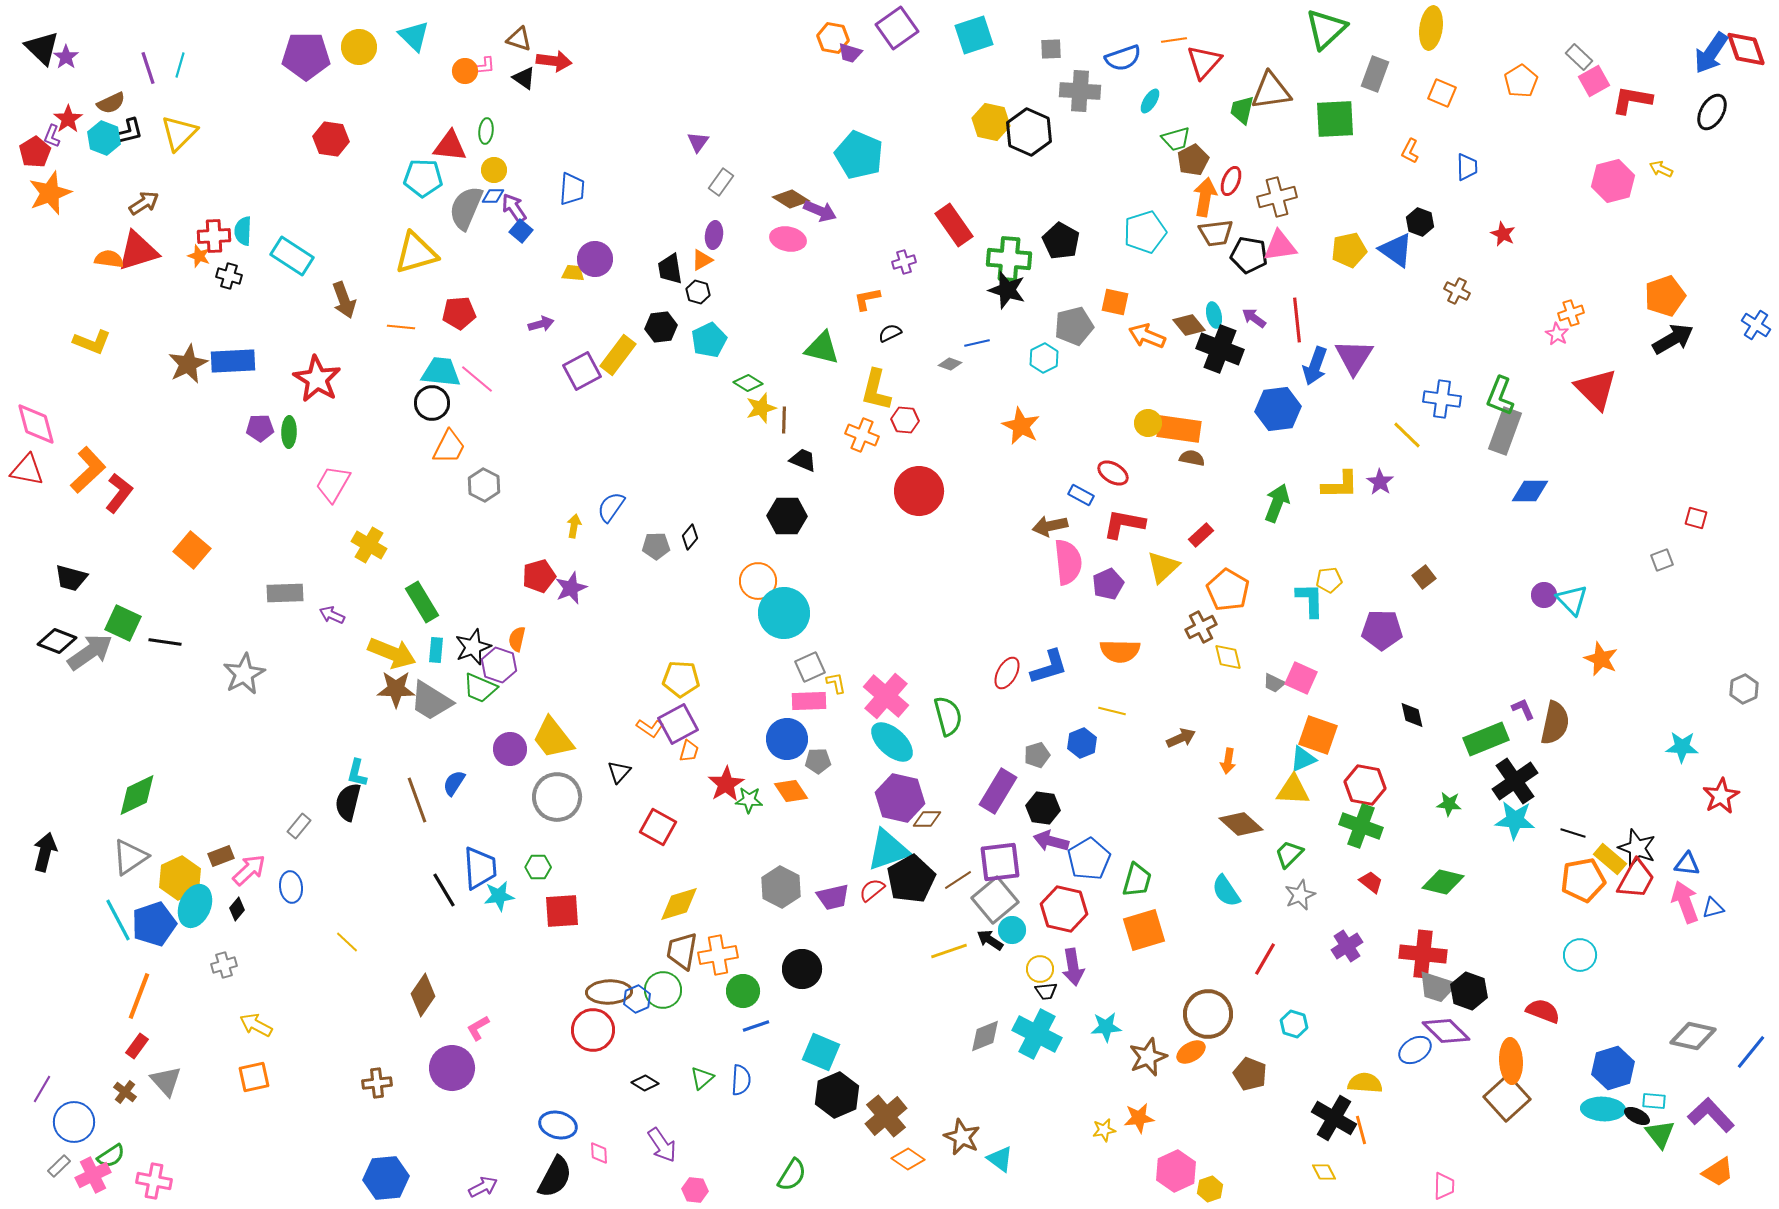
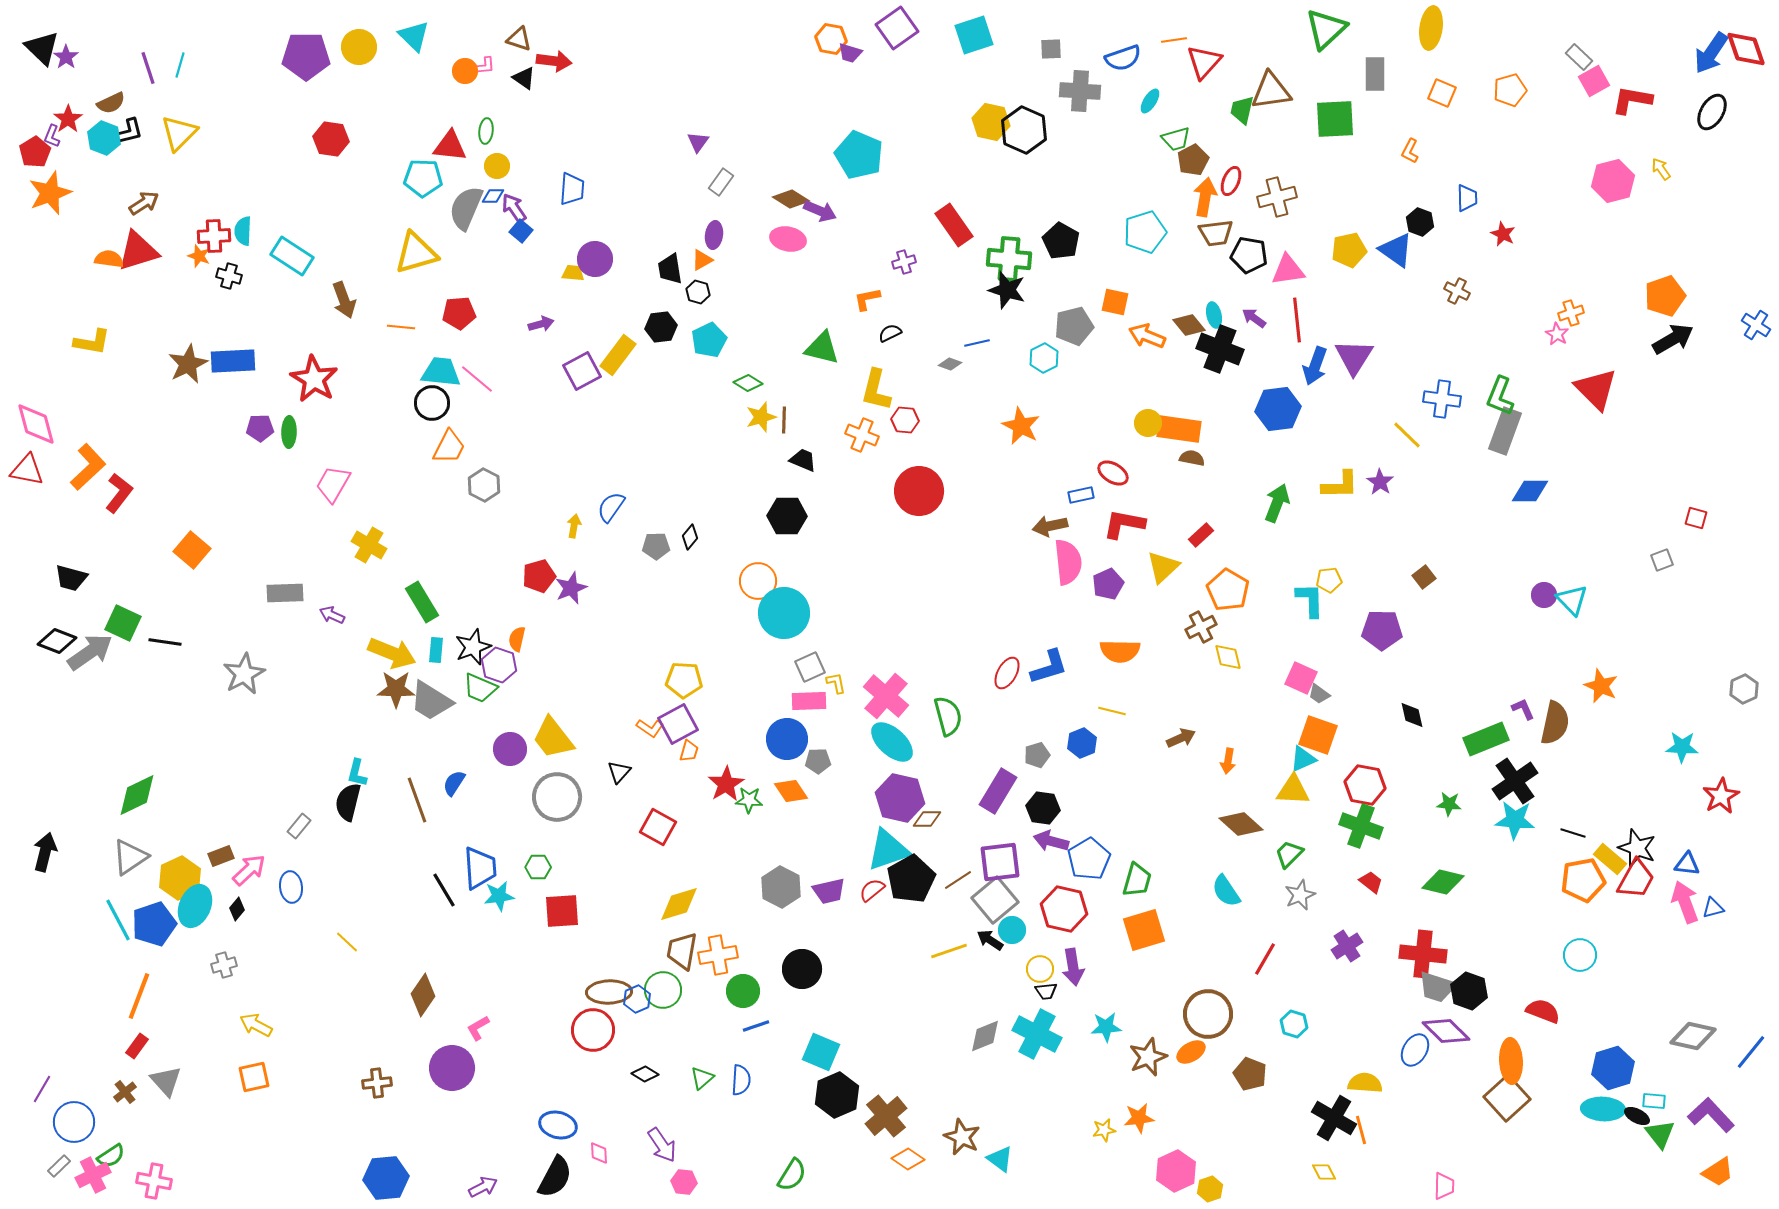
orange hexagon at (833, 38): moved 2 px left, 1 px down
gray rectangle at (1375, 74): rotated 20 degrees counterclockwise
orange pentagon at (1521, 81): moved 11 px left, 9 px down; rotated 16 degrees clockwise
black hexagon at (1029, 132): moved 5 px left, 2 px up
blue trapezoid at (1467, 167): moved 31 px down
yellow arrow at (1661, 169): rotated 30 degrees clockwise
yellow circle at (494, 170): moved 3 px right, 4 px up
pink triangle at (1280, 246): moved 8 px right, 24 px down
yellow L-shape at (92, 342): rotated 12 degrees counterclockwise
red star at (317, 379): moved 3 px left
yellow star at (761, 408): moved 9 px down
orange L-shape at (88, 470): moved 3 px up
blue rectangle at (1081, 495): rotated 40 degrees counterclockwise
orange star at (1601, 659): moved 27 px down
yellow pentagon at (681, 679): moved 3 px right, 1 px down
gray trapezoid at (1274, 683): moved 45 px right, 11 px down; rotated 10 degrees clockwise
purple trapezoid at (833, 897): moved 4 px left, 6 px up
blue ellipse at (1415, 1050): rotated 28 degrees counterclockwise
black diamond at (645, 1083): moved 9 px up
brown cross at (125, 1092): rotated 15 degrees clockwise
pink hexagon at (695, 1190): moved 11 px left, 8 px up
